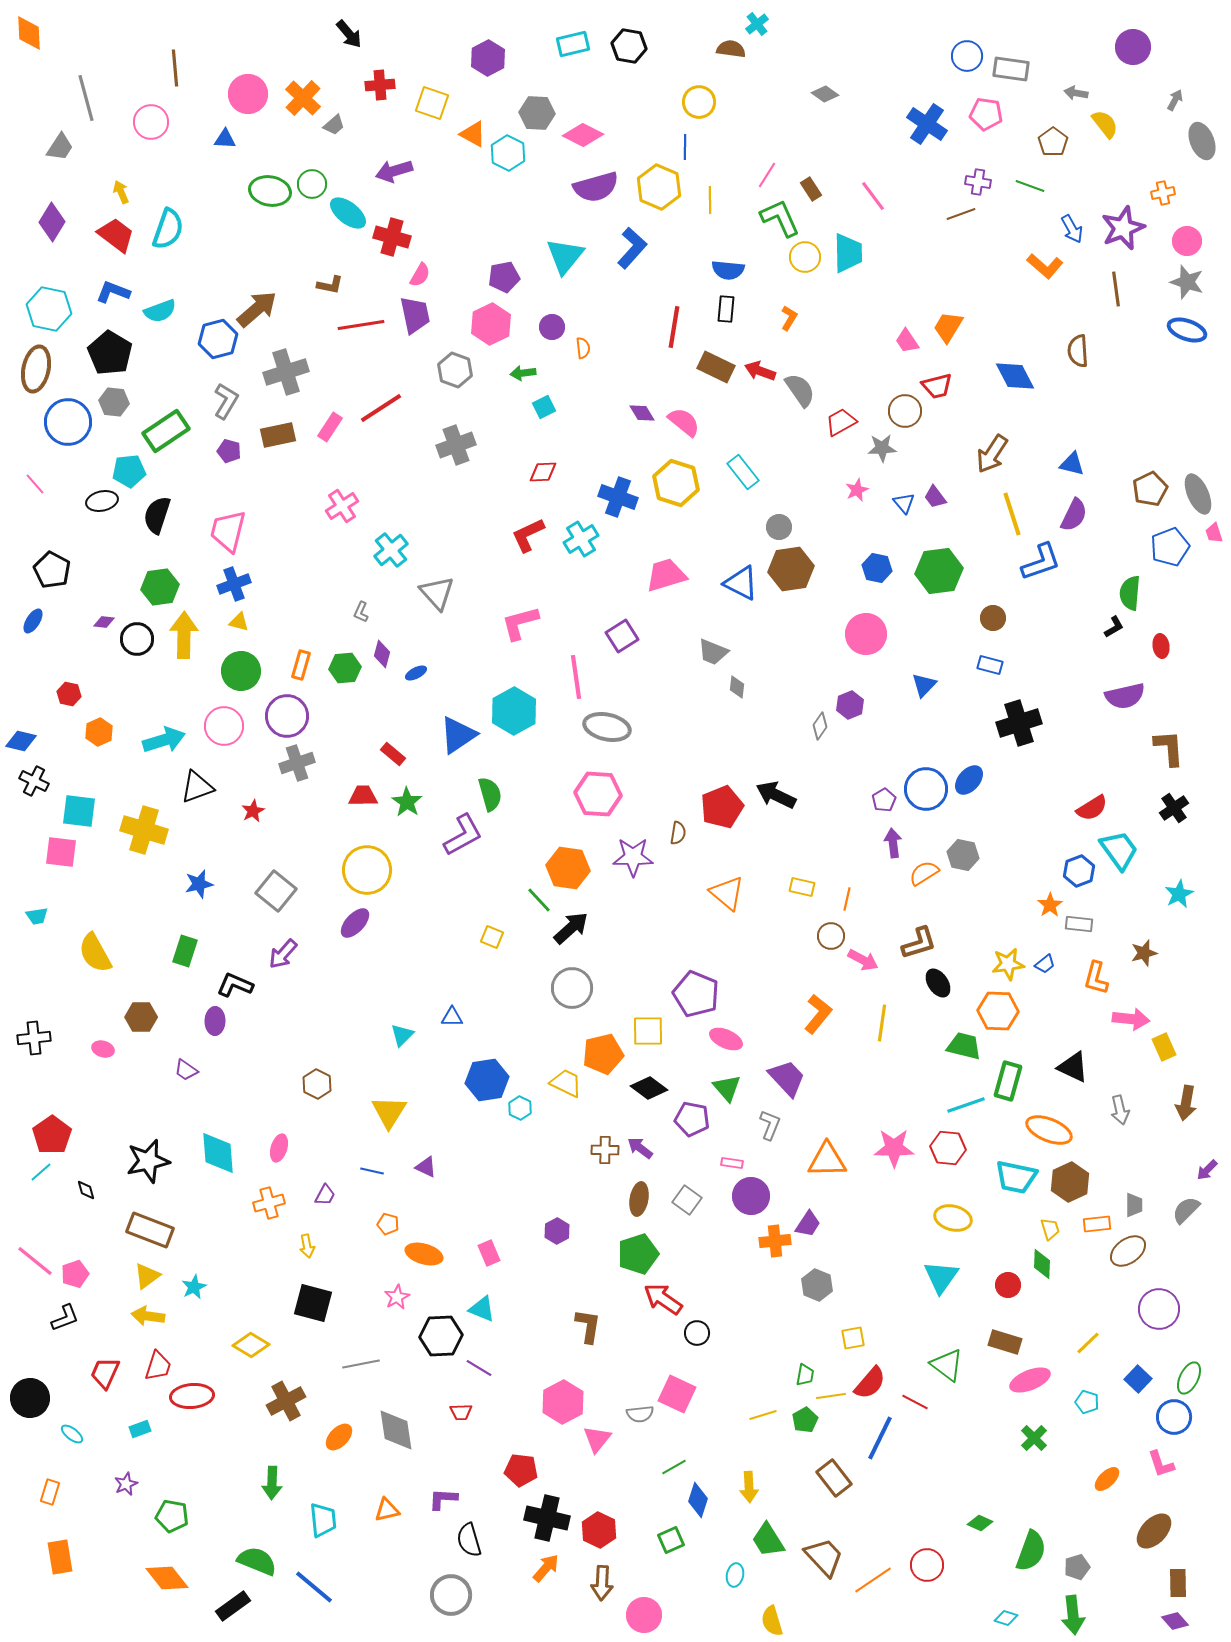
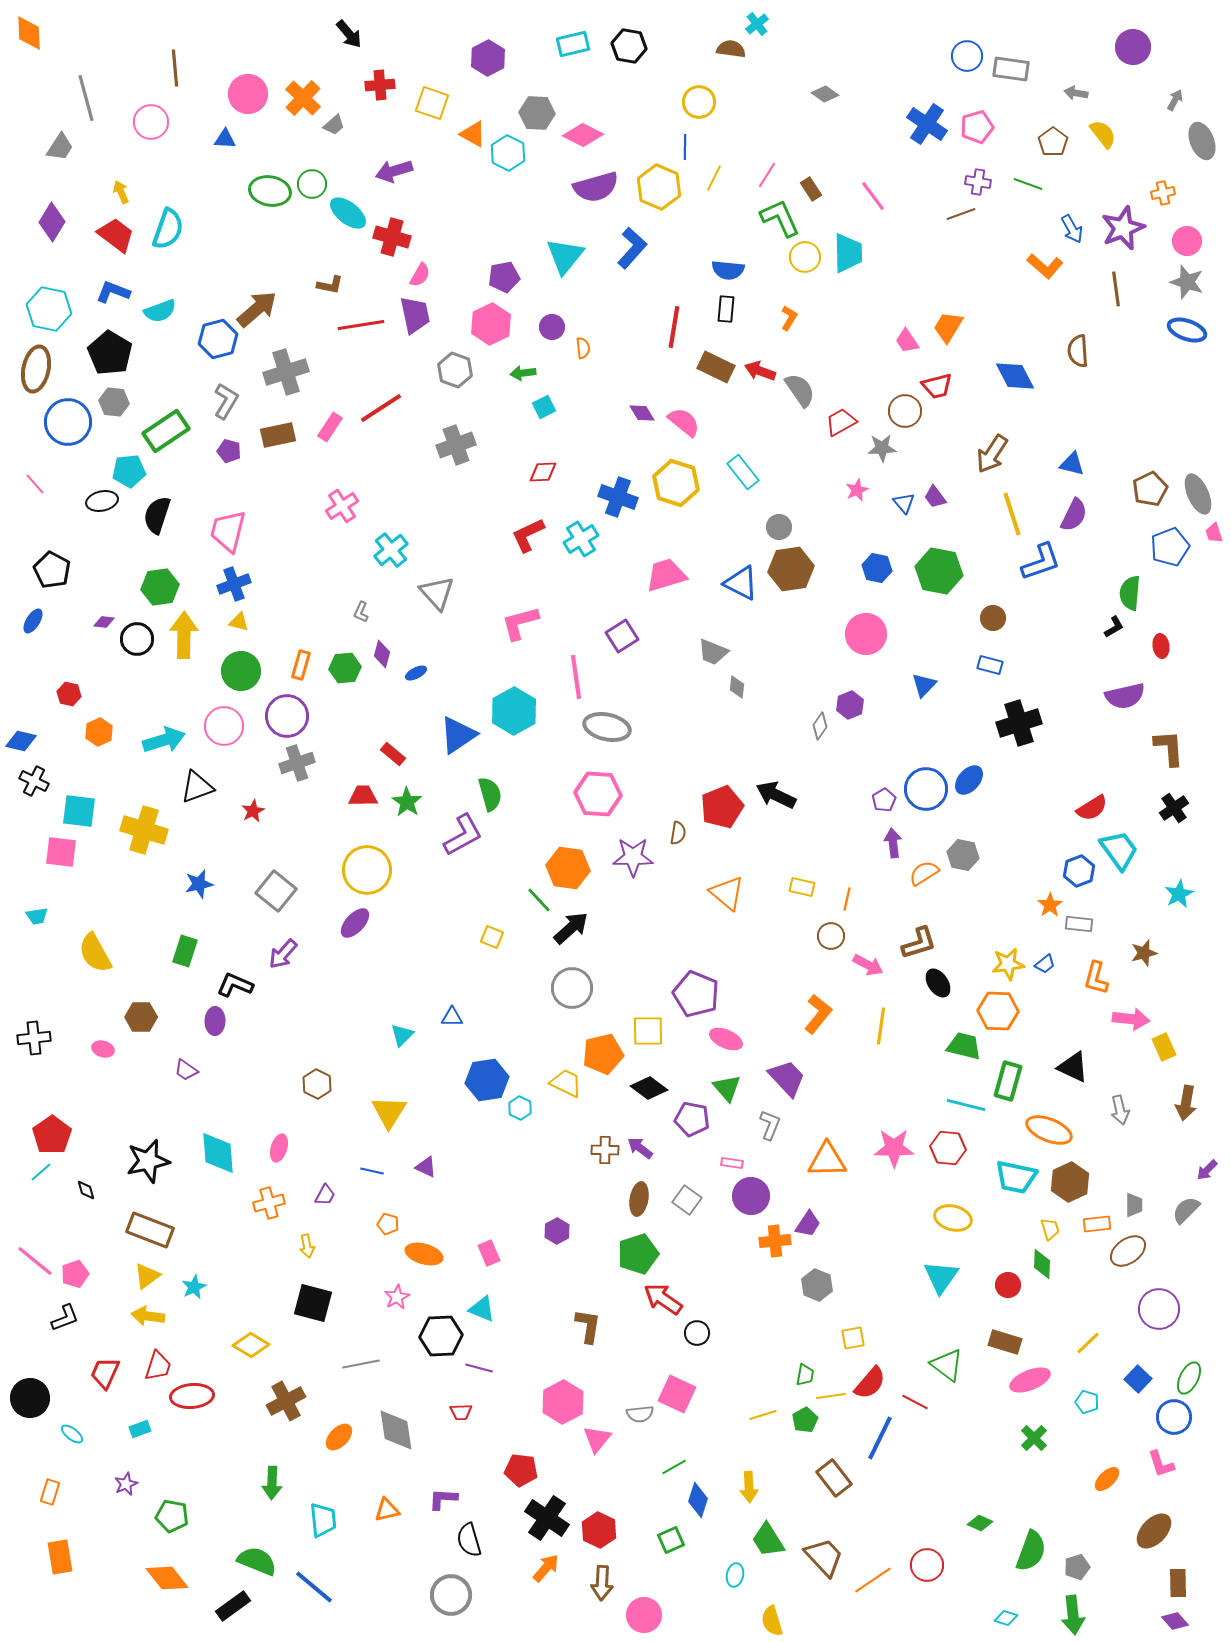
pink pentagon at (986, 114): moved 9 px left, 13 px down; rotated 24 degrees counterclockwise
yellow semicircle at (1105, 124): moved 2 px left, 10 px down
green line at (1030, 186): moved 2 px left, 2 px up
yellow line at (710, 200): moved 4 px right, 22 px up; rotated 28 degrees clockwise
green hexagon at (939, 571): rotated 18 degrees clockwise
pink arrow at (863, 960): moved 5 px right, 5 px down
yellow line at (882, 1023): moved 1 px left, 3 px down
cyan line at (966, 1105): rotated 33 degrees clockwise
purple line at (479, 1368): rotated 16 degrees counterclockwise
black cross at (547, 1518): rotated 21 degrees clockwise
